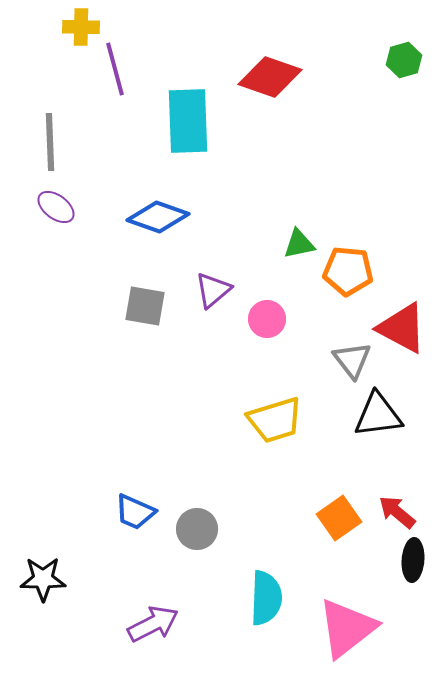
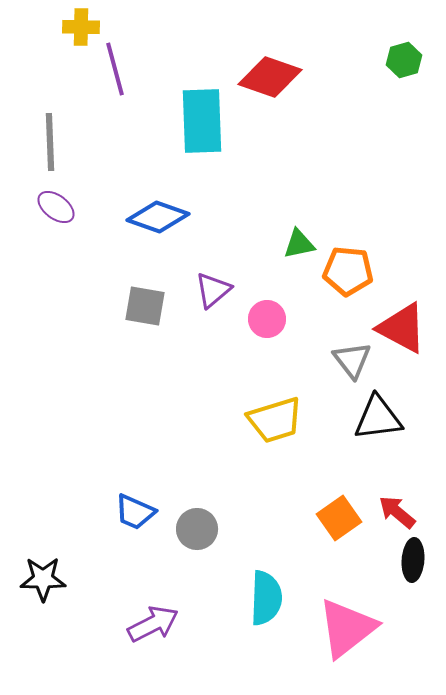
cyan rectangle: moved 14 px right
black triangle: moved 3 px down
